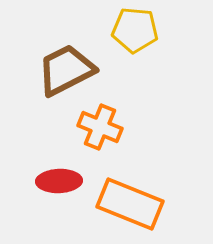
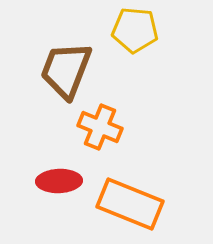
brown trapezoid: rotated 42 degrees counterclockwise
